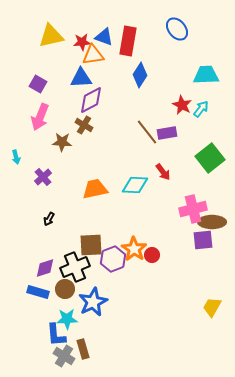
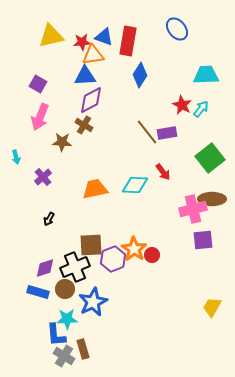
blue triangle at (81, 78): moved 4 px right, 2 px up
brown ellipse at (212, 222): moved 23 px up
